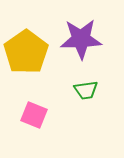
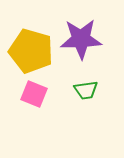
yellow pentagon: moved 5 px right, 1 px up; rotated 21 degrees counterclockwise
pink square: moved 21 px up
